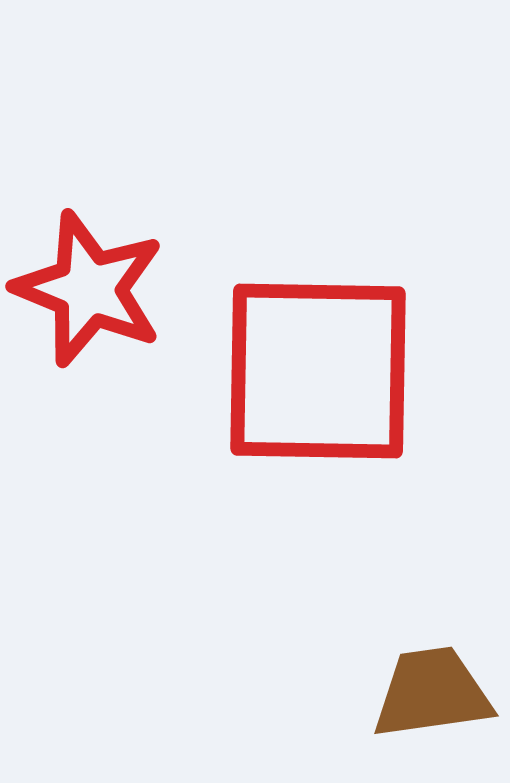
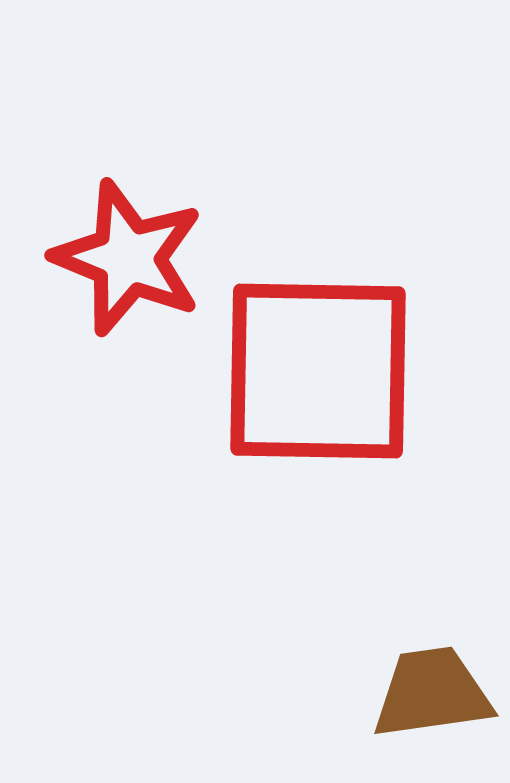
red star: moved 39 px right, 31 px up
